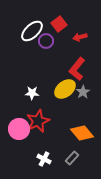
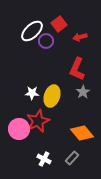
red L-shape: rotated 15 degrees counterclockwise
yellow ellipse: moved 13 px left, 7 px down; rotated 35 degrees counterclockwise
